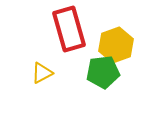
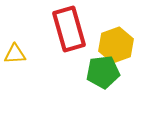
yellow triangle: moved 27 px left, 19 px up; rotated 25 degrees clockwise
